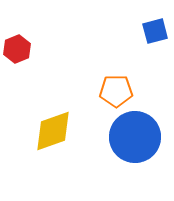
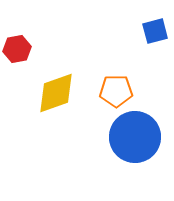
red hexagon: rotated 12 degrees clockwise
yellow diamond: moved 3 px right, 38 px up
